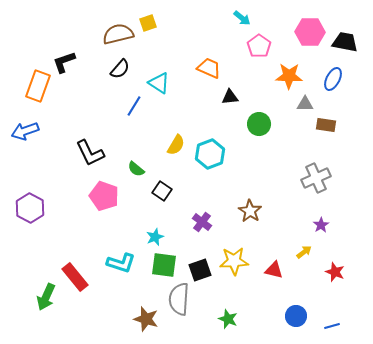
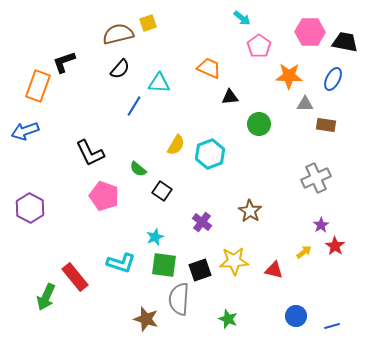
cyan triangle at (159, 83): rotated 30 degrees counterclockwise
green semicircle at (136, 169): moved 2 px right
red star at (335, 272): moved 26 px up; rotated 12 degrees clockwise
